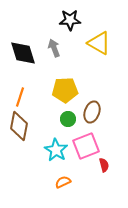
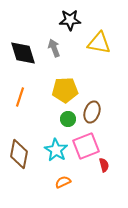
yellow triangle: rotated 20 degrees counterclockwise
brown diamond: moved 28 px down
